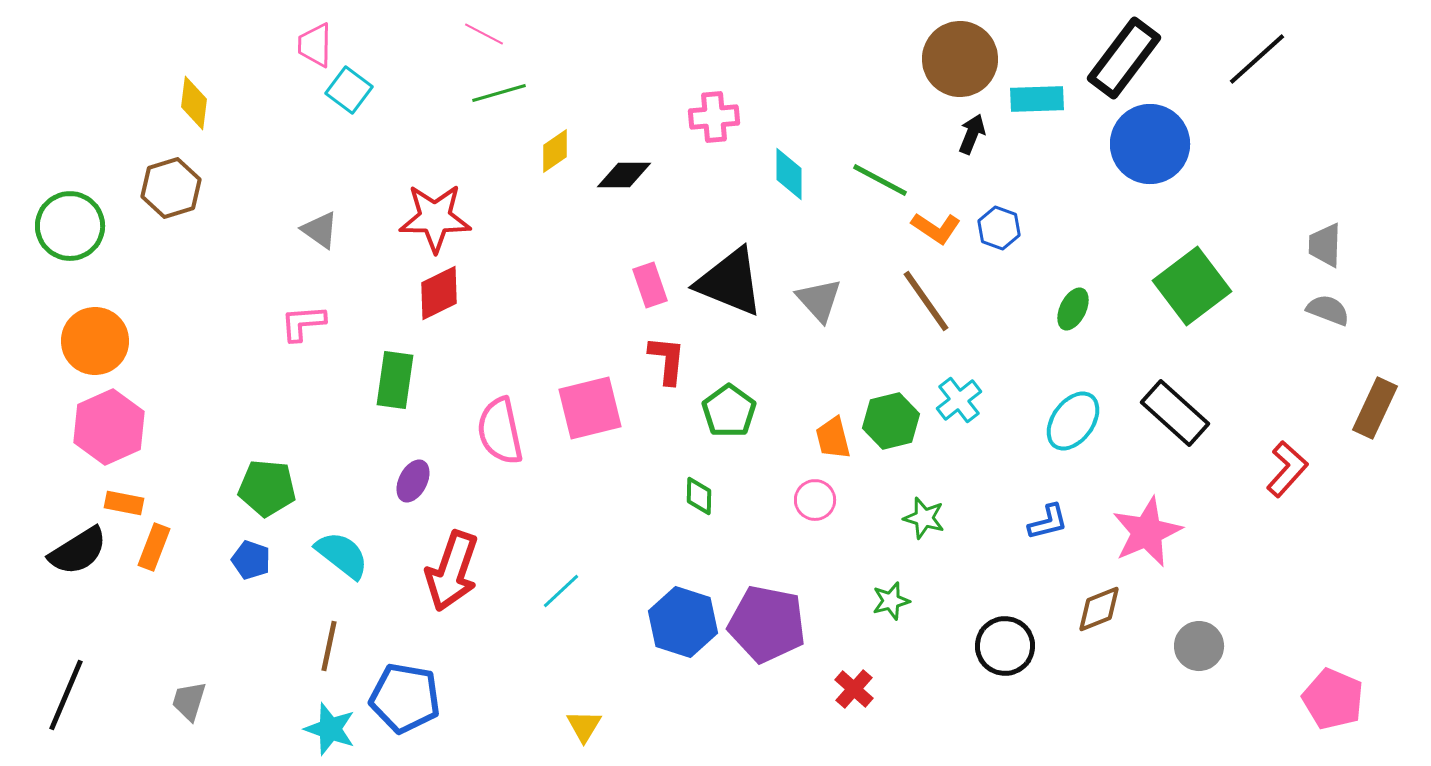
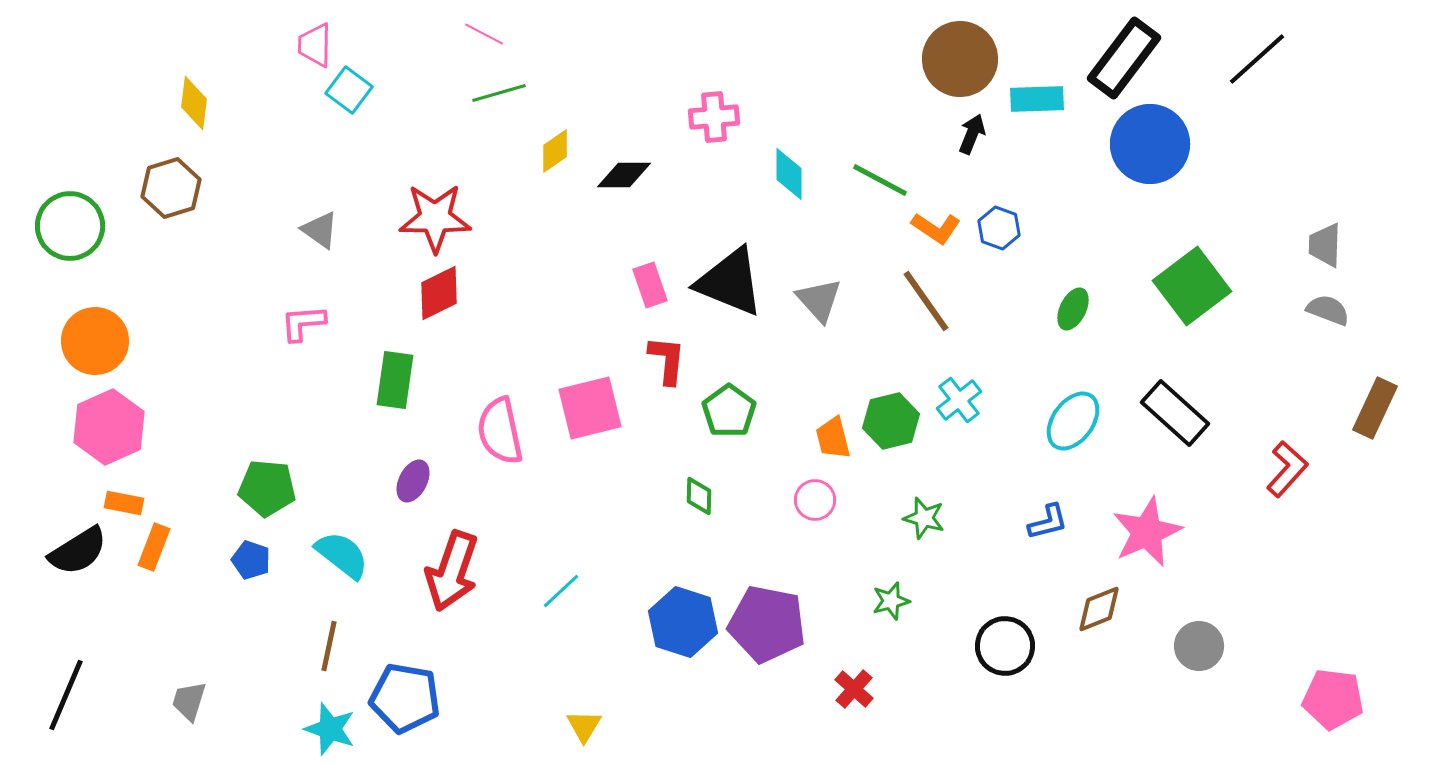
pink pentagon at (1333, 699): rotated 16 degrees counterclockwise
